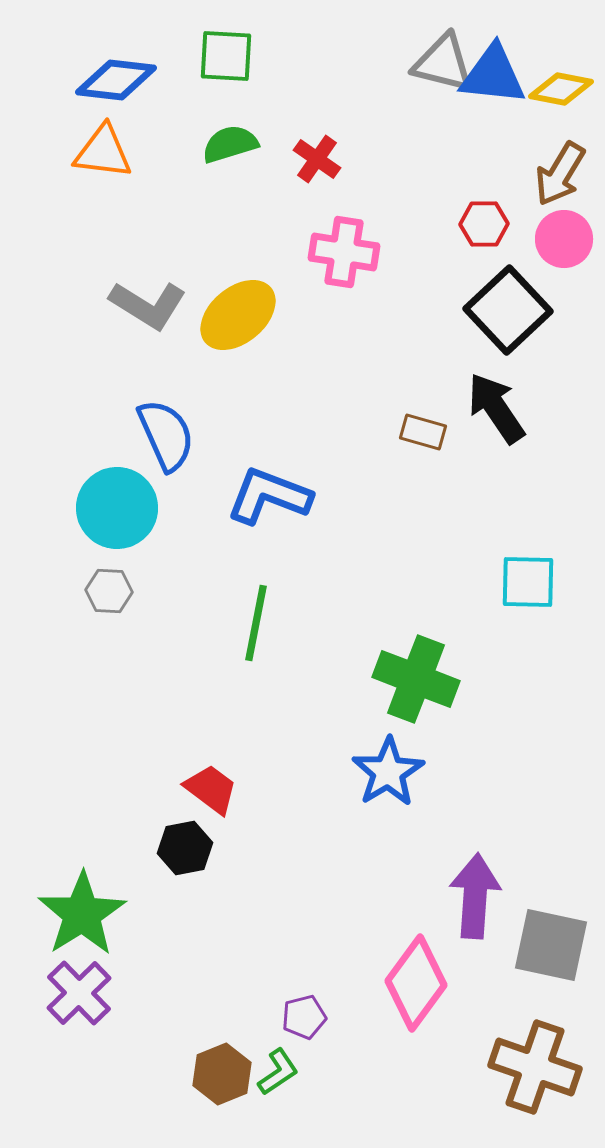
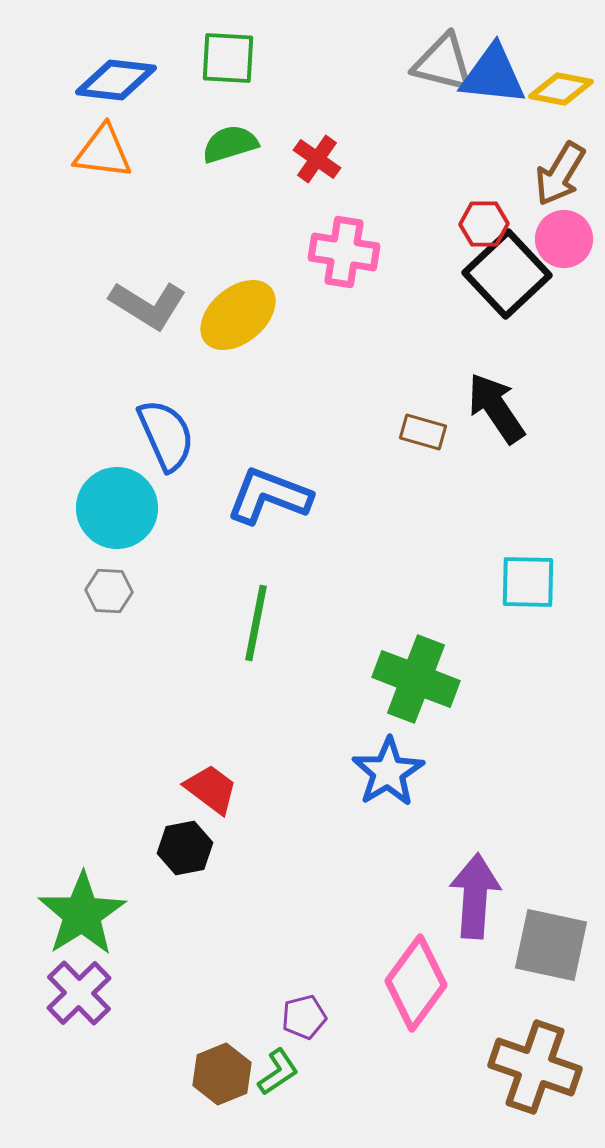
green square: moved 2 px right, 2 px down
black square: moved 1 px left, 36 px up
